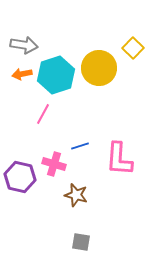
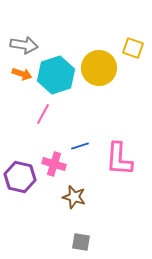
yellow square: rotated 25 degrees counterclockwise
orange arrow: rotated 150 degrees counterclockwise
brown star: moved 2 px left, 2 px down
